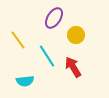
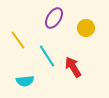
yellow circle: moved 10 px right, 7 px up
